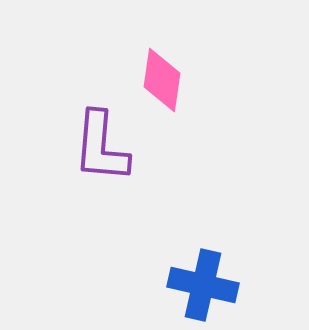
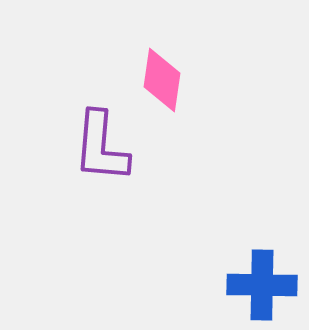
blue cross: moved 59 px right; rotated 12 degrees counterclockwise
